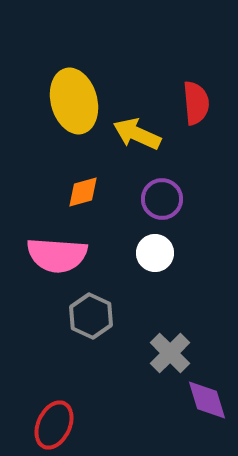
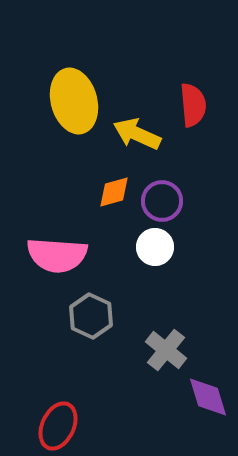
red semicircle: moved 3 px left, 2 px down
orange diamond: moved 31 px right
purple circle: moved 2 px down
white circle: moved 6 px up
gray cross: moved 4 px left, 3 px up; rotated 6 degrees counterclockwise
purple diamond: moved 1 px right, 3 px up
red ellipse: moved 4 px right, 1 px down
